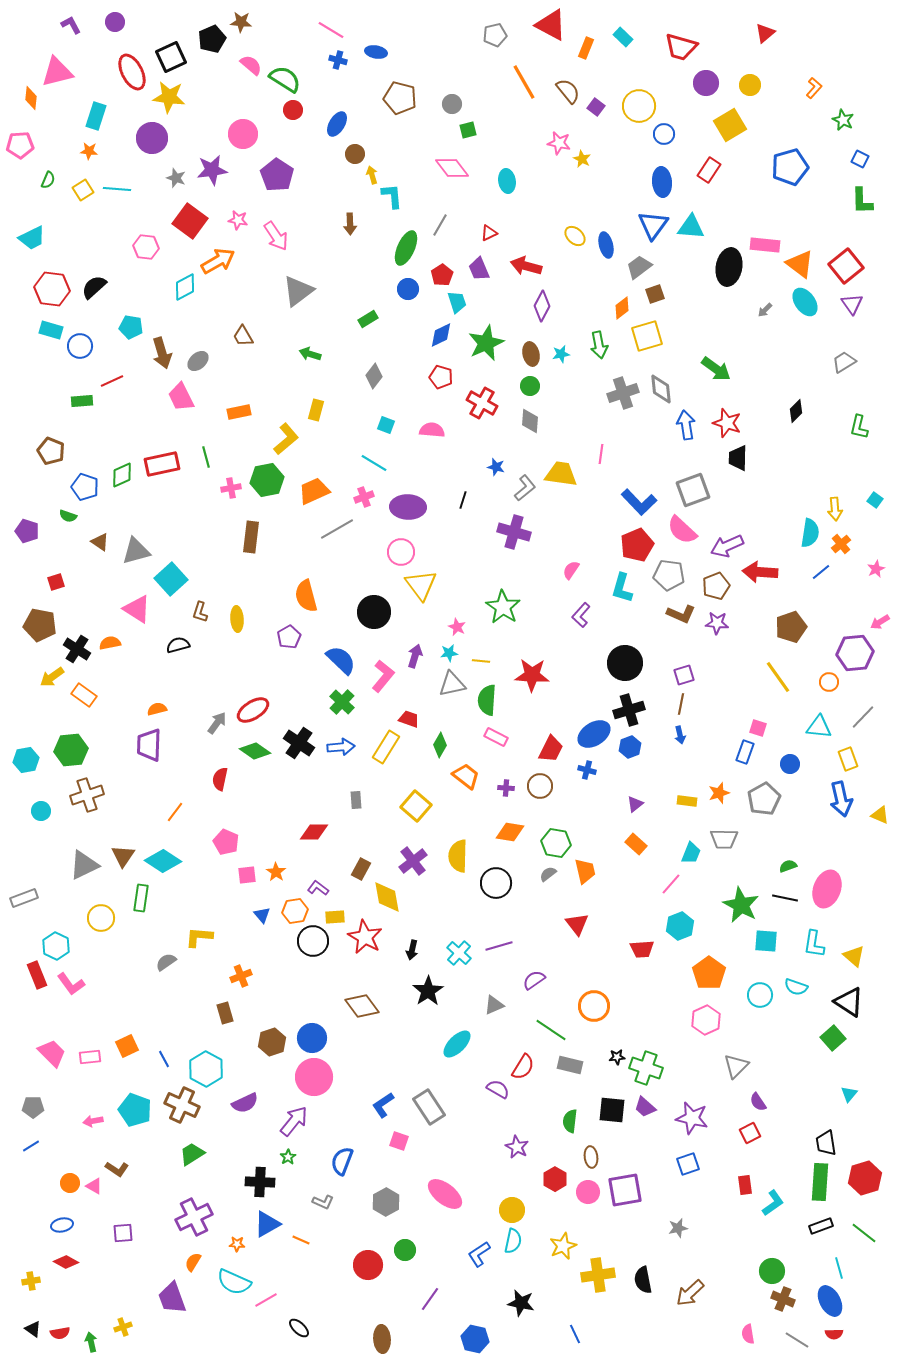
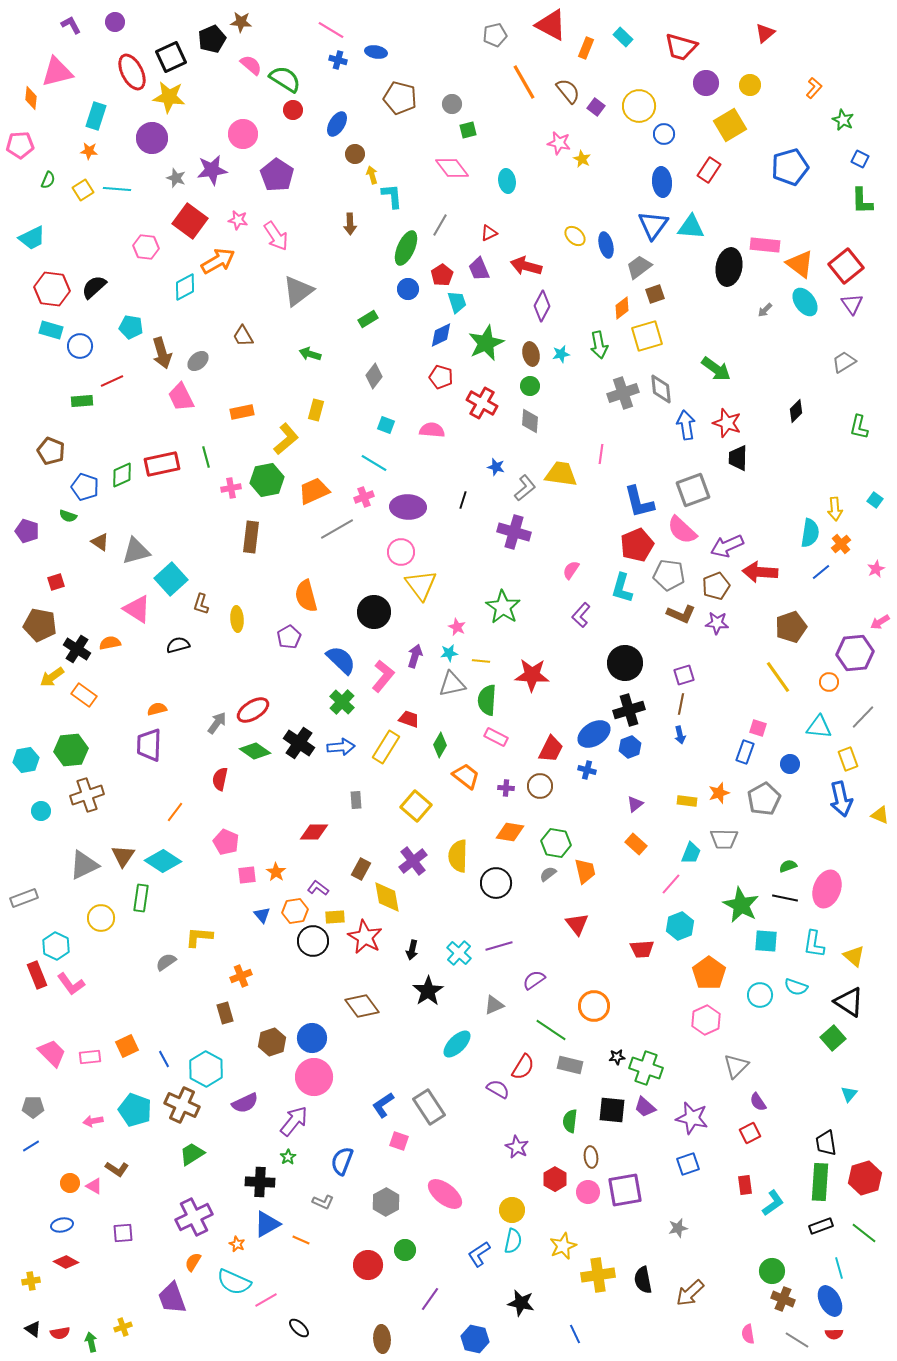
orange rectangle at (239, 412): moved 3 px right
blue L-shape at (639, 502): rotated 30 degrees clockwise
brown L-shape at (200, 612): moved 1 px right, 8 px up
orange star at (237, 1244): rotated 21 degrees clockwise
